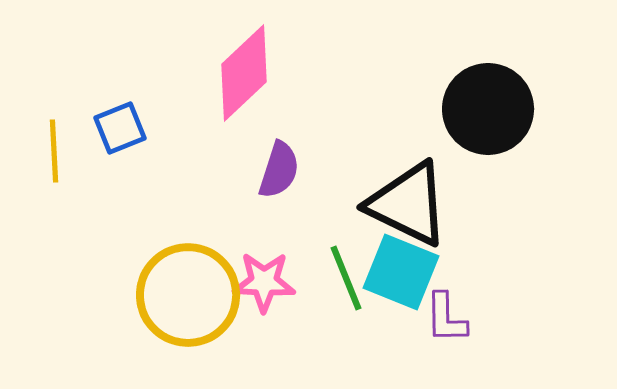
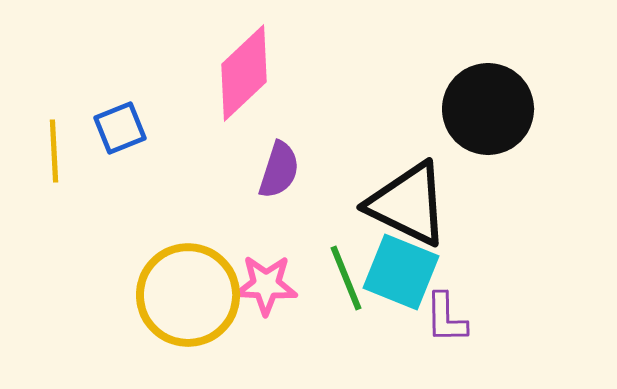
pink star: moved 2 px right, 3 px down
